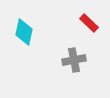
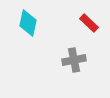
cyan diamond: moved 4 px right, 9 px up
